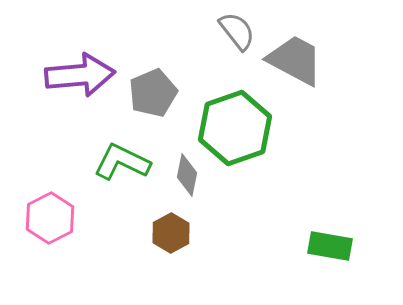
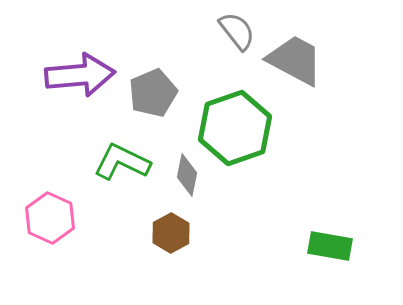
pink hexagon: rotated 9 degrees counterclockwise
